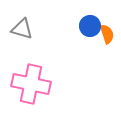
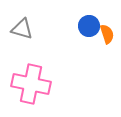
blue circle: moved 1 px left
